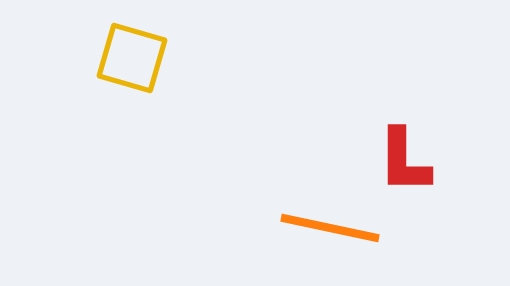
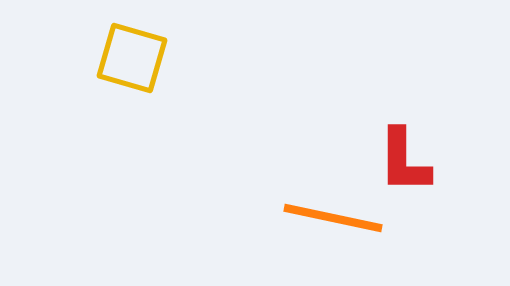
orange line: moved 3 px right, 10 px up
